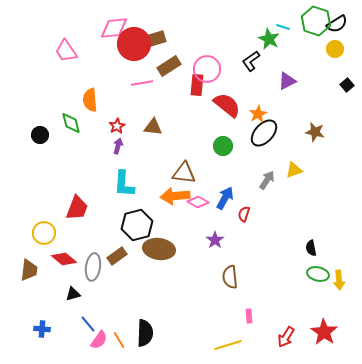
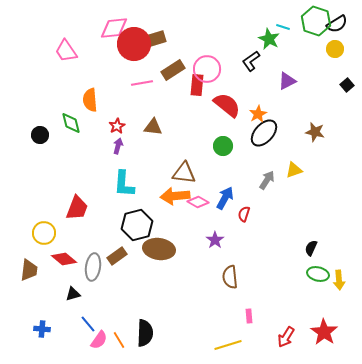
brown rectangle at (169, 66): moved 4 px right, 4 px down
black semicircle at (311, 248): rotated 35 degrees clockwise
